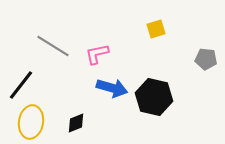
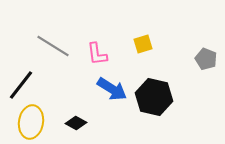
yellow square: moved 13 px left, 15 px down
pink L-shape: rotated 85 degrees counterclockwise
gray pentagon: rotated 15 degrees clockwise
blue arrow: moved 1 px down; rotated 16 degrees clockwise
black diamond: rotated 50 degrees clockwise
